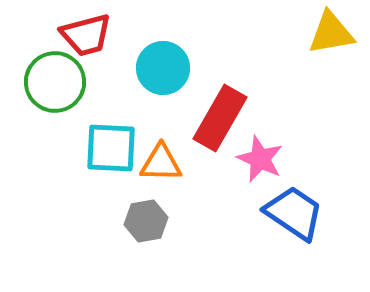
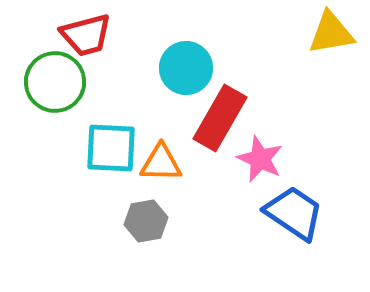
cyan circle: moved 23 px right
